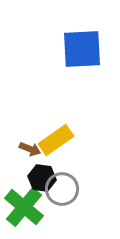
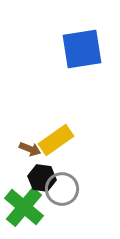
blue square: rotated 6 degrees counterclockwise
